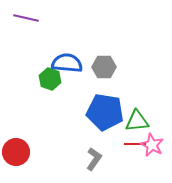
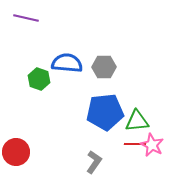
green hexagon: moved 11 px left
blue pentagon: rotated 15 degrees counterclockwise
gray L-shape: moved 3 px down
